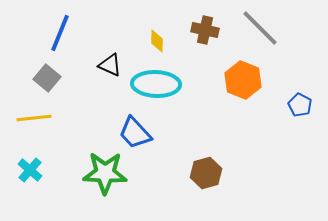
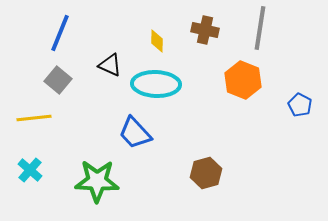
gray line: rotated 54 degrees clockwise
gray square: moved 11 px right, 2 px down
green star: moved 8 px left, 8 px down
